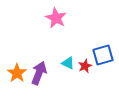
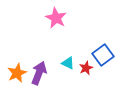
blue square: rotated 20 degrees counterclockwise
red star: moved 1 px right, 2 px down
orange star: rotated 12 degrees clockwise
